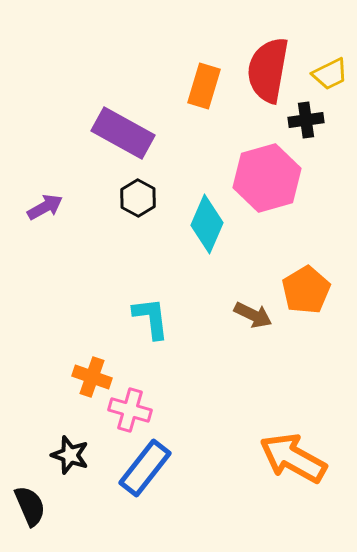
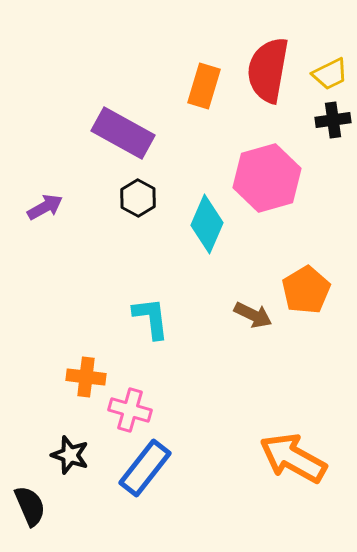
black cross: moved 27 px right
orange cross: moved 6 px left; rotated 12 degrees counterclockwise
